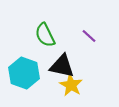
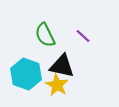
purple line: moved 6 px left
cyan hexagon: moved 2 px right, 1 px down
yellow star: moved 14 px left
